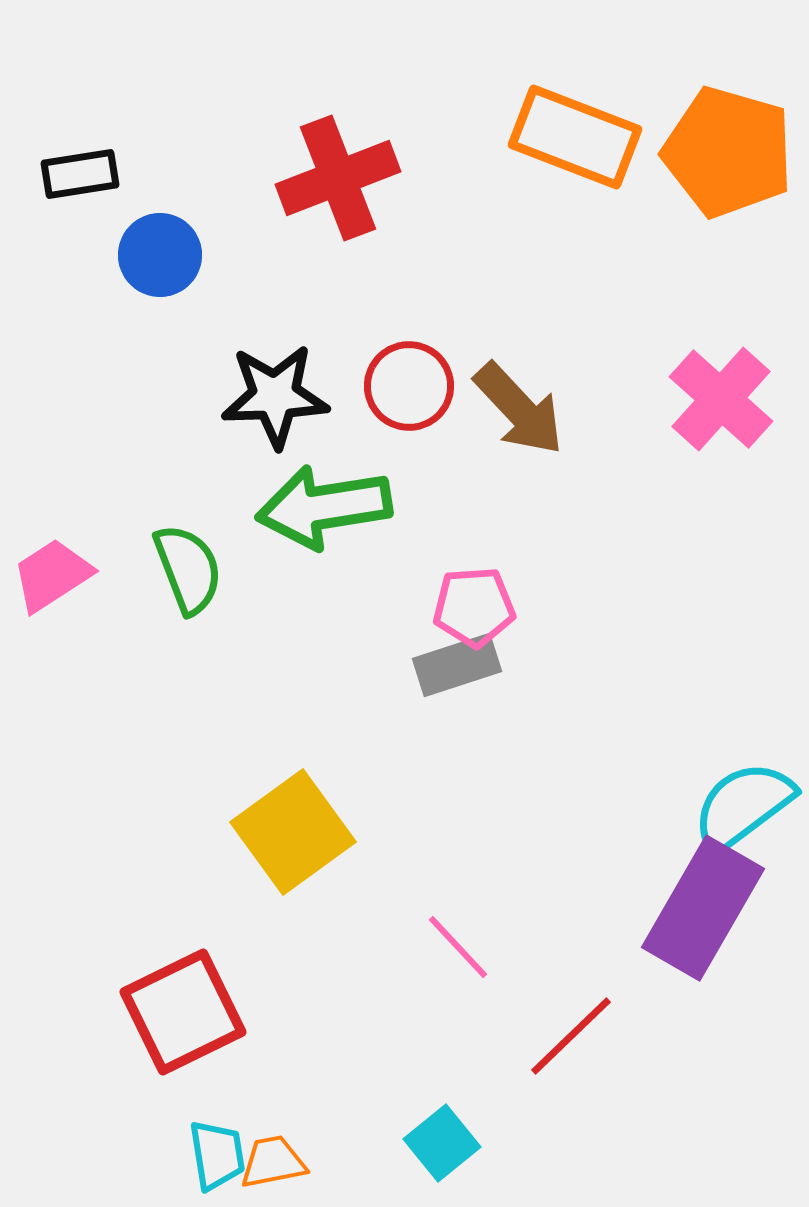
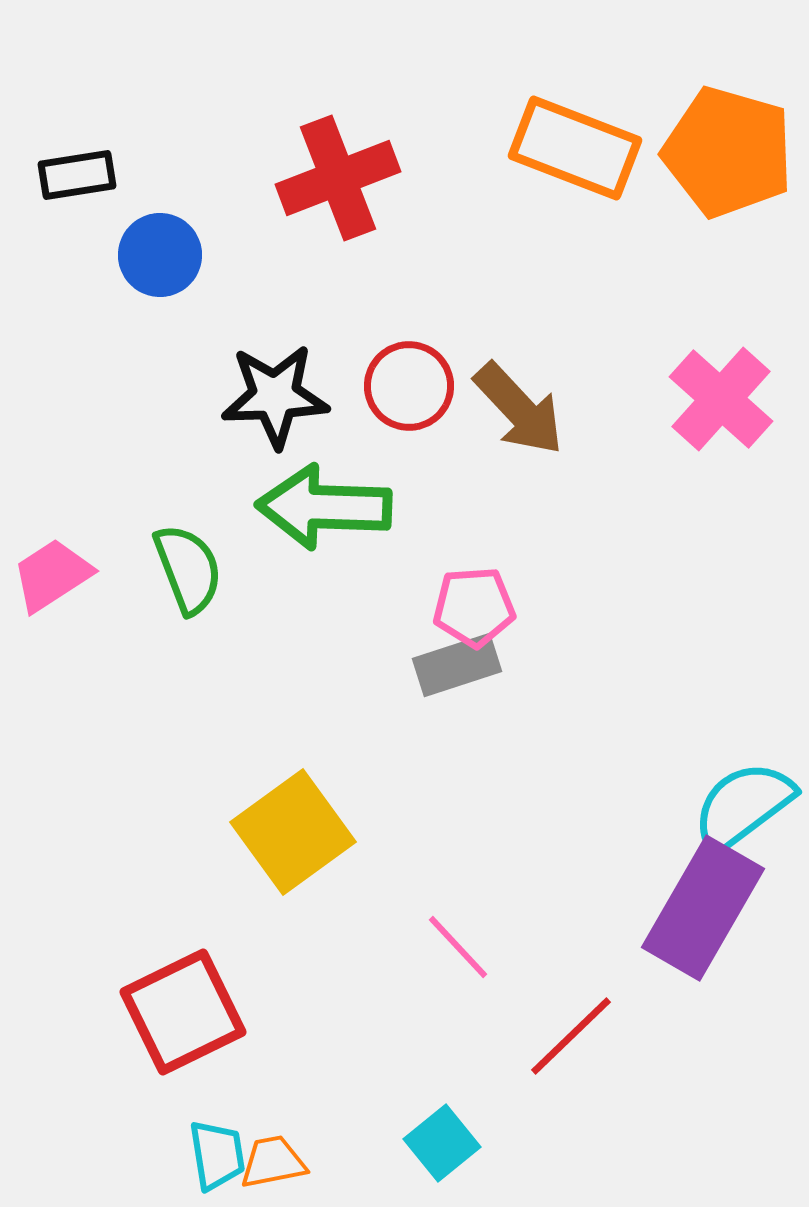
orange rectangle: moved 11 px down
black rectangle: moved 3 px left, 1 px down
green arrow: rotated 11 degrees clockwise
